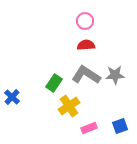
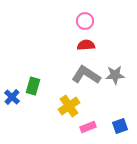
green rectangle: moved 21 px left, 3 px down; rotated 18 degrees counterclockwise
pink rectangle: moved 1 px left, 1 px up
